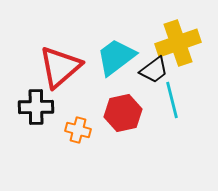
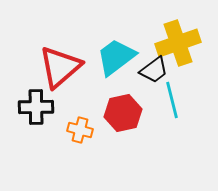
orange cross: moved 2 px right
